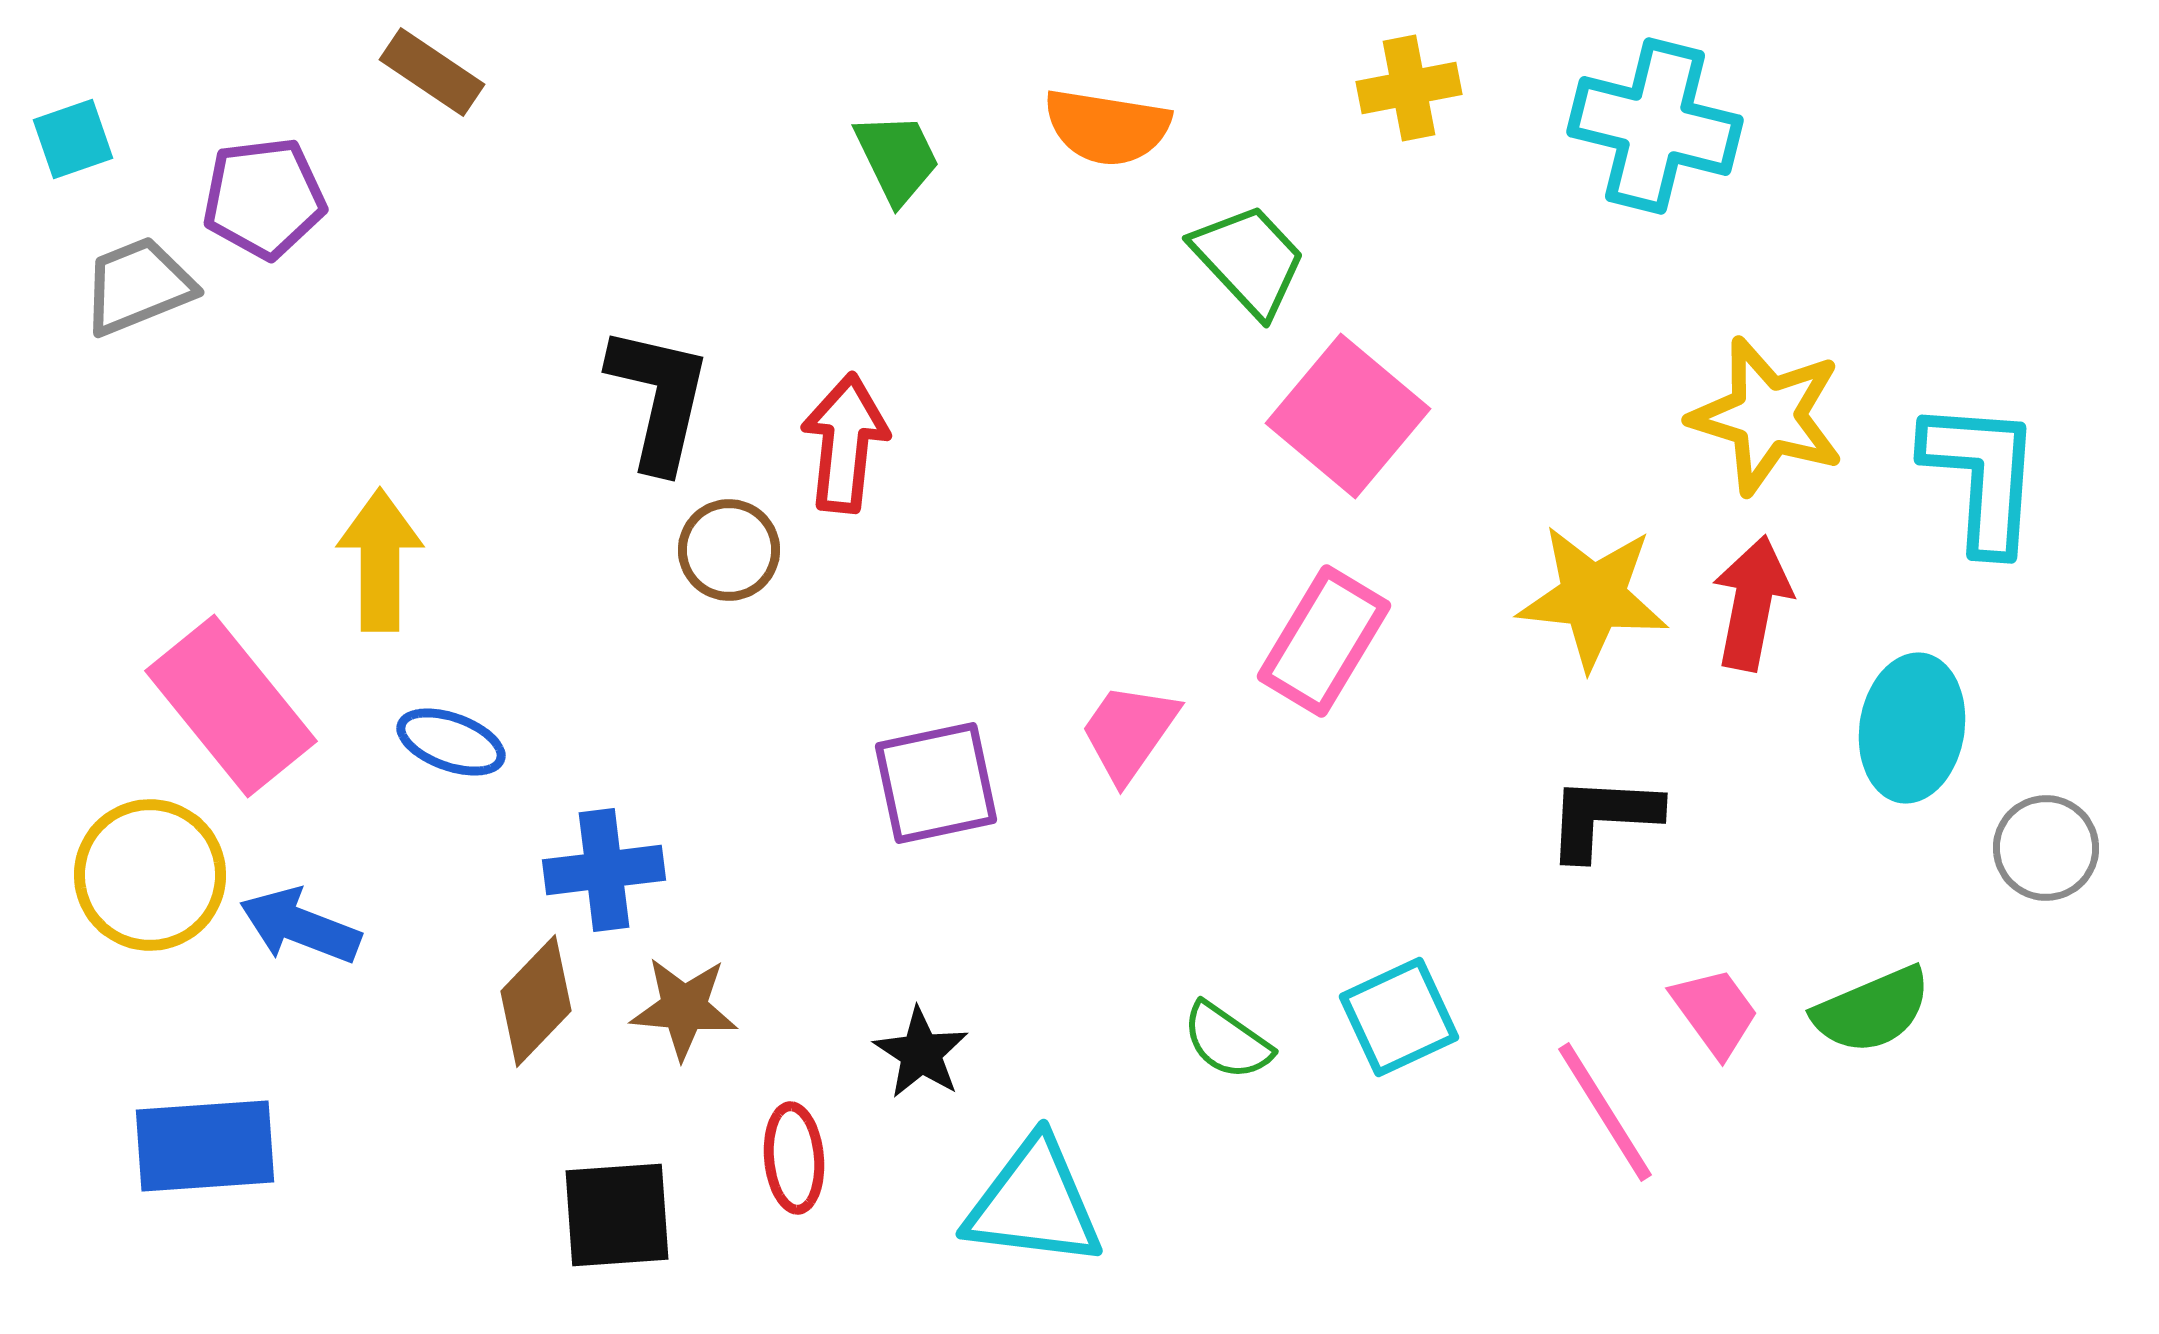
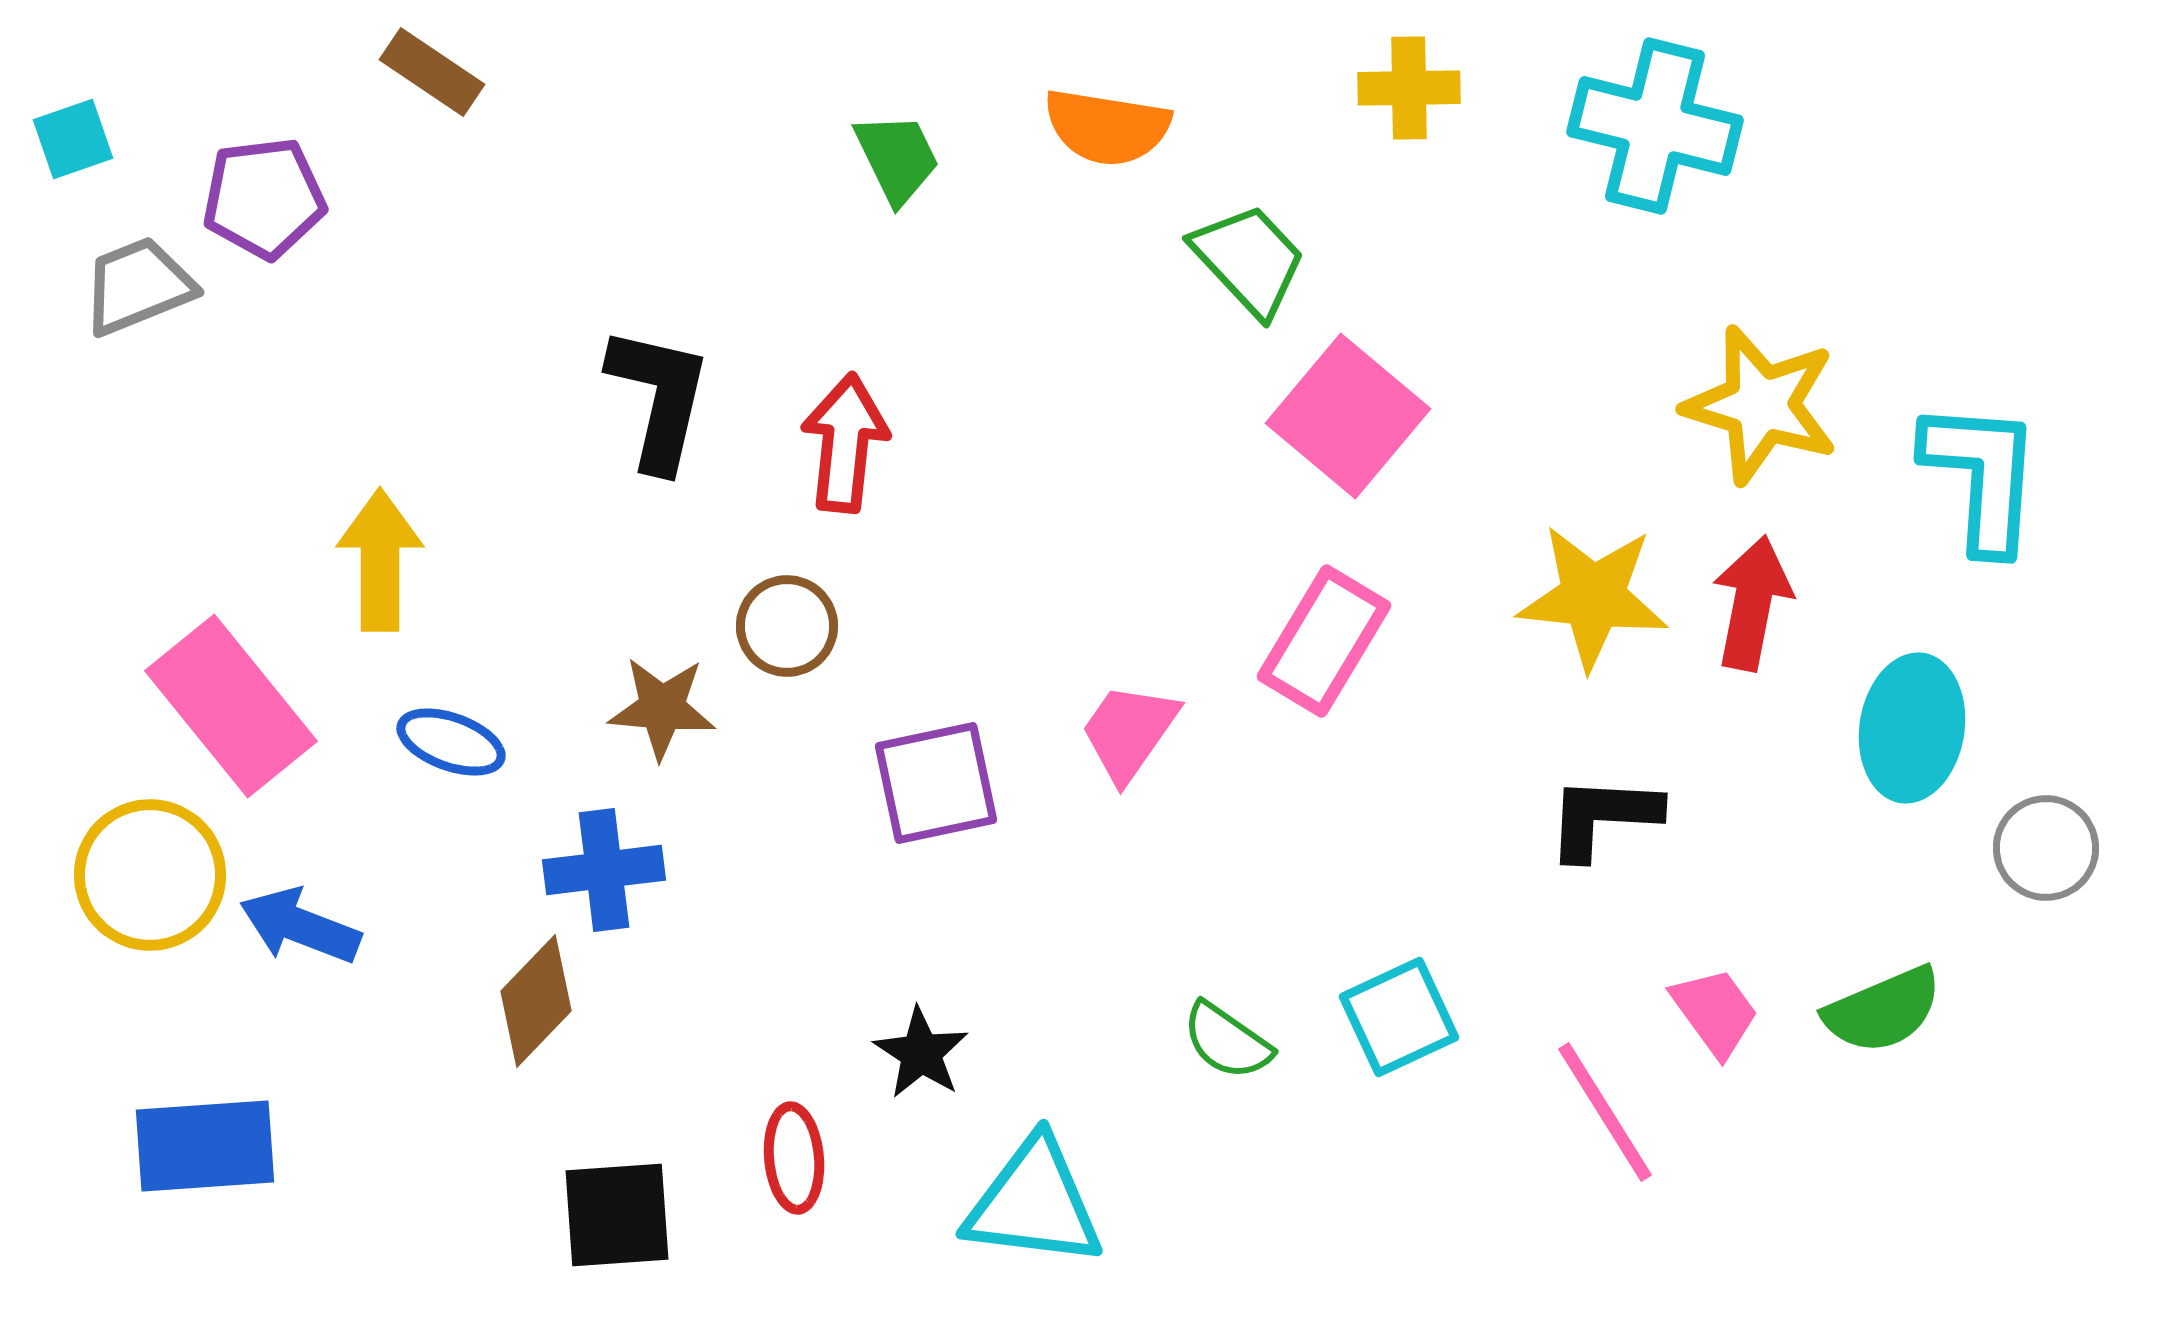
yellow cross at (1409, 88): rotated 10 degrees clockwise
yellow star at (1767, 416): moved 6 px left, 11 px up
brown circle at (729, 550): moved 58 px right, 76 px down
brown star at (684, 1008): moved 22 px left, 300 px up
green semicircle at (1872, 1010): moved 11 px right
